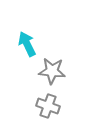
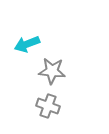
cyan arrow: rotated 85 degrees counterclockwise
